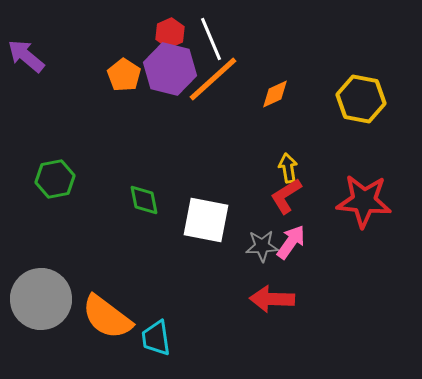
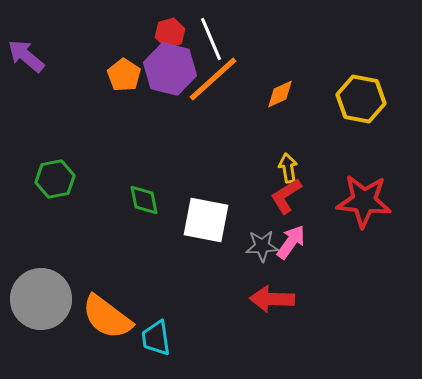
red hexagon: rotated 8 degrees clockwise
orange diamond: moved 5 px right
